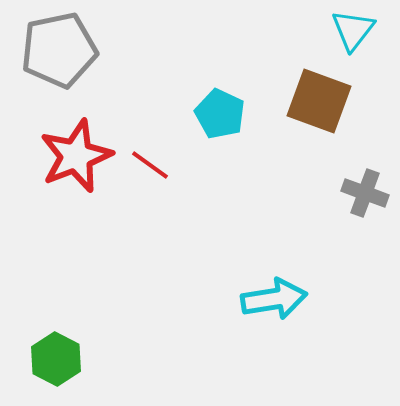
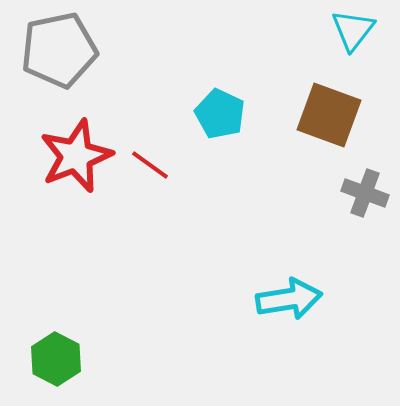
brown square: moved 10 px right, 14 px down
cyan arrow: moved 15 px right
